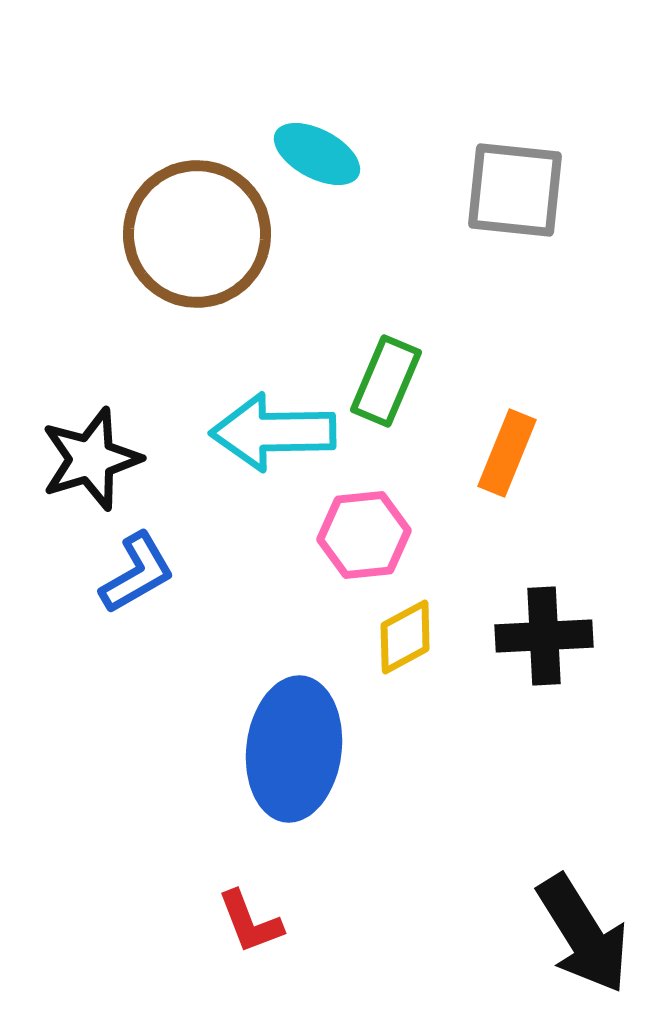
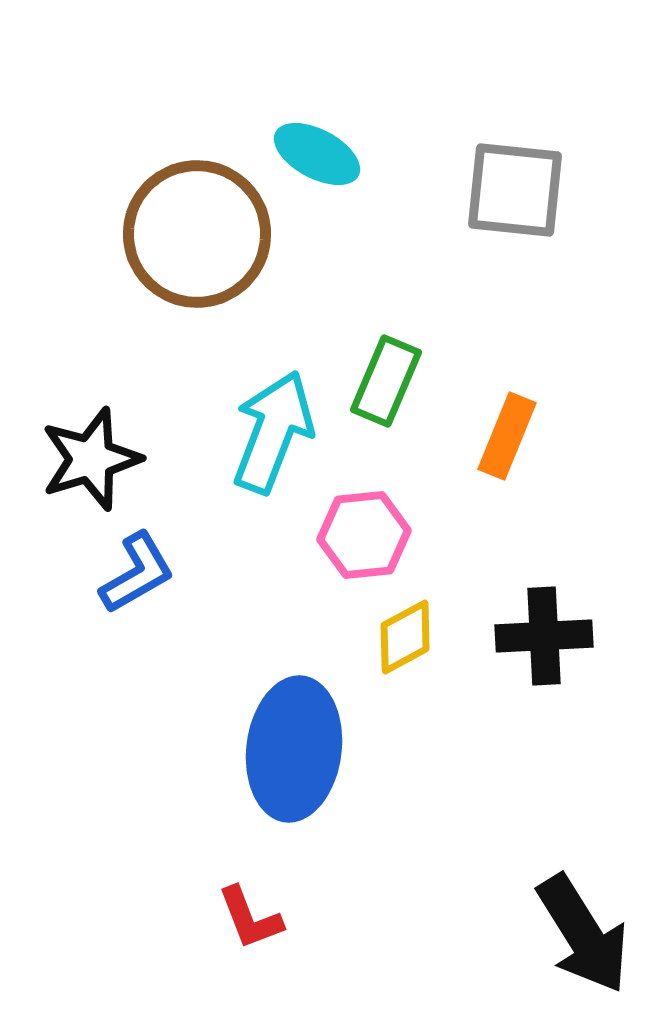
cyan arrow: rotated 112 degrees clockwise
orange rectangle: moved 17 px up
red L-shape: moved 4 px up
